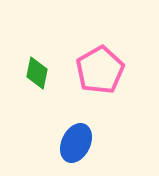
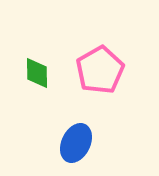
green diamond: rotated 12 degrees counterclockwise
